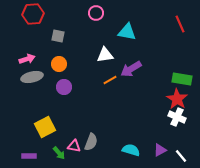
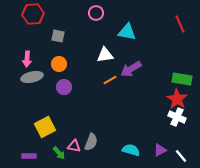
pink arrow: rotated 112 degrees clockwise
